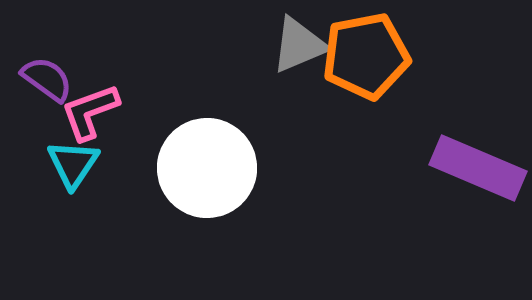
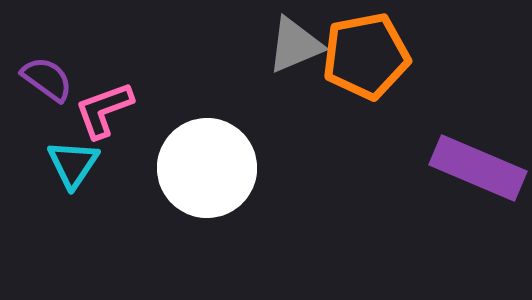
gray triangle: moved 4 px left
pink L-shape: moved 14 px right, 2 px up
